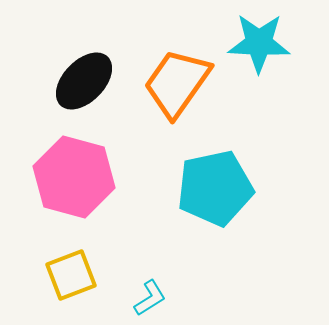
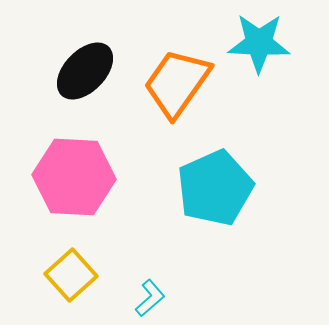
black ellipse: moved 1 px right, 10 px up
pink hexagon: rotated 12 degrees counterclockwise
cyan pentagon: rotated 12 degrees counterclockwise
yellow square: rotated 21 degrees counterclockwise
cyan L-shape: rotated 9 degrees counterclockwise
